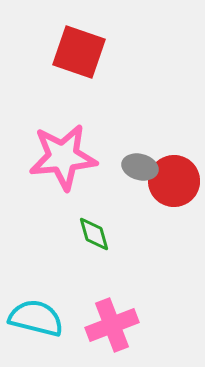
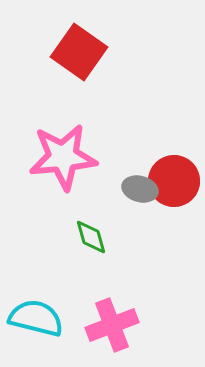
red square: rotated 16 degrees clockwise
gray ellipse: moved 22 px down
green diamond: moved 3 px left, 3 px down
